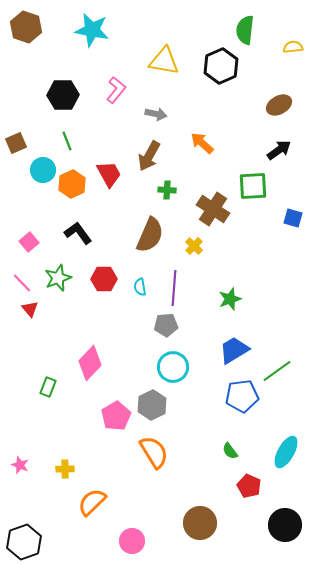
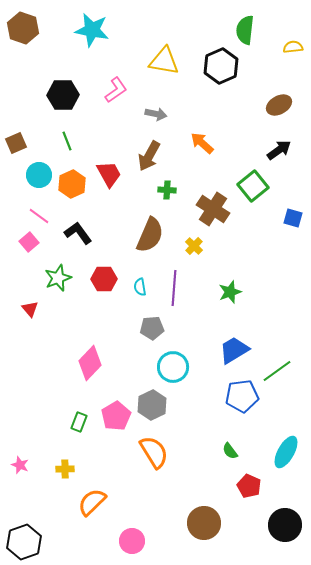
brown hexagon at (26, 27): moved 3 px left, 1 px down
pink L-shape at (116, 90): rotated 16 degrees clockwise
cyan circle at (43, 170): moved 4 px left, 5 px down
green square at (253, 186): rotated 36 degrees counterclockwise
pink line at (22, 283): moved 17 px right, 67 px up; rotated 10 degrees counterclockwise
green star at (230, 299): moved 7 px up
gray pentagon at (166, 325): moved 14 px left, 3 px down
green rectangle at (48, 387): moved 31 px right, 35 px down
brown circle at (200, 523): moved 4 px right
